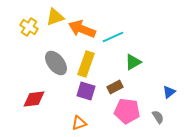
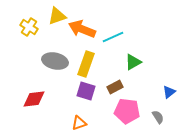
yellow triangle: moved 2 px right, 1 px up
gray ellipse: moved 1 px left, 2 px up; rotated 40 degrees counterclockwise
